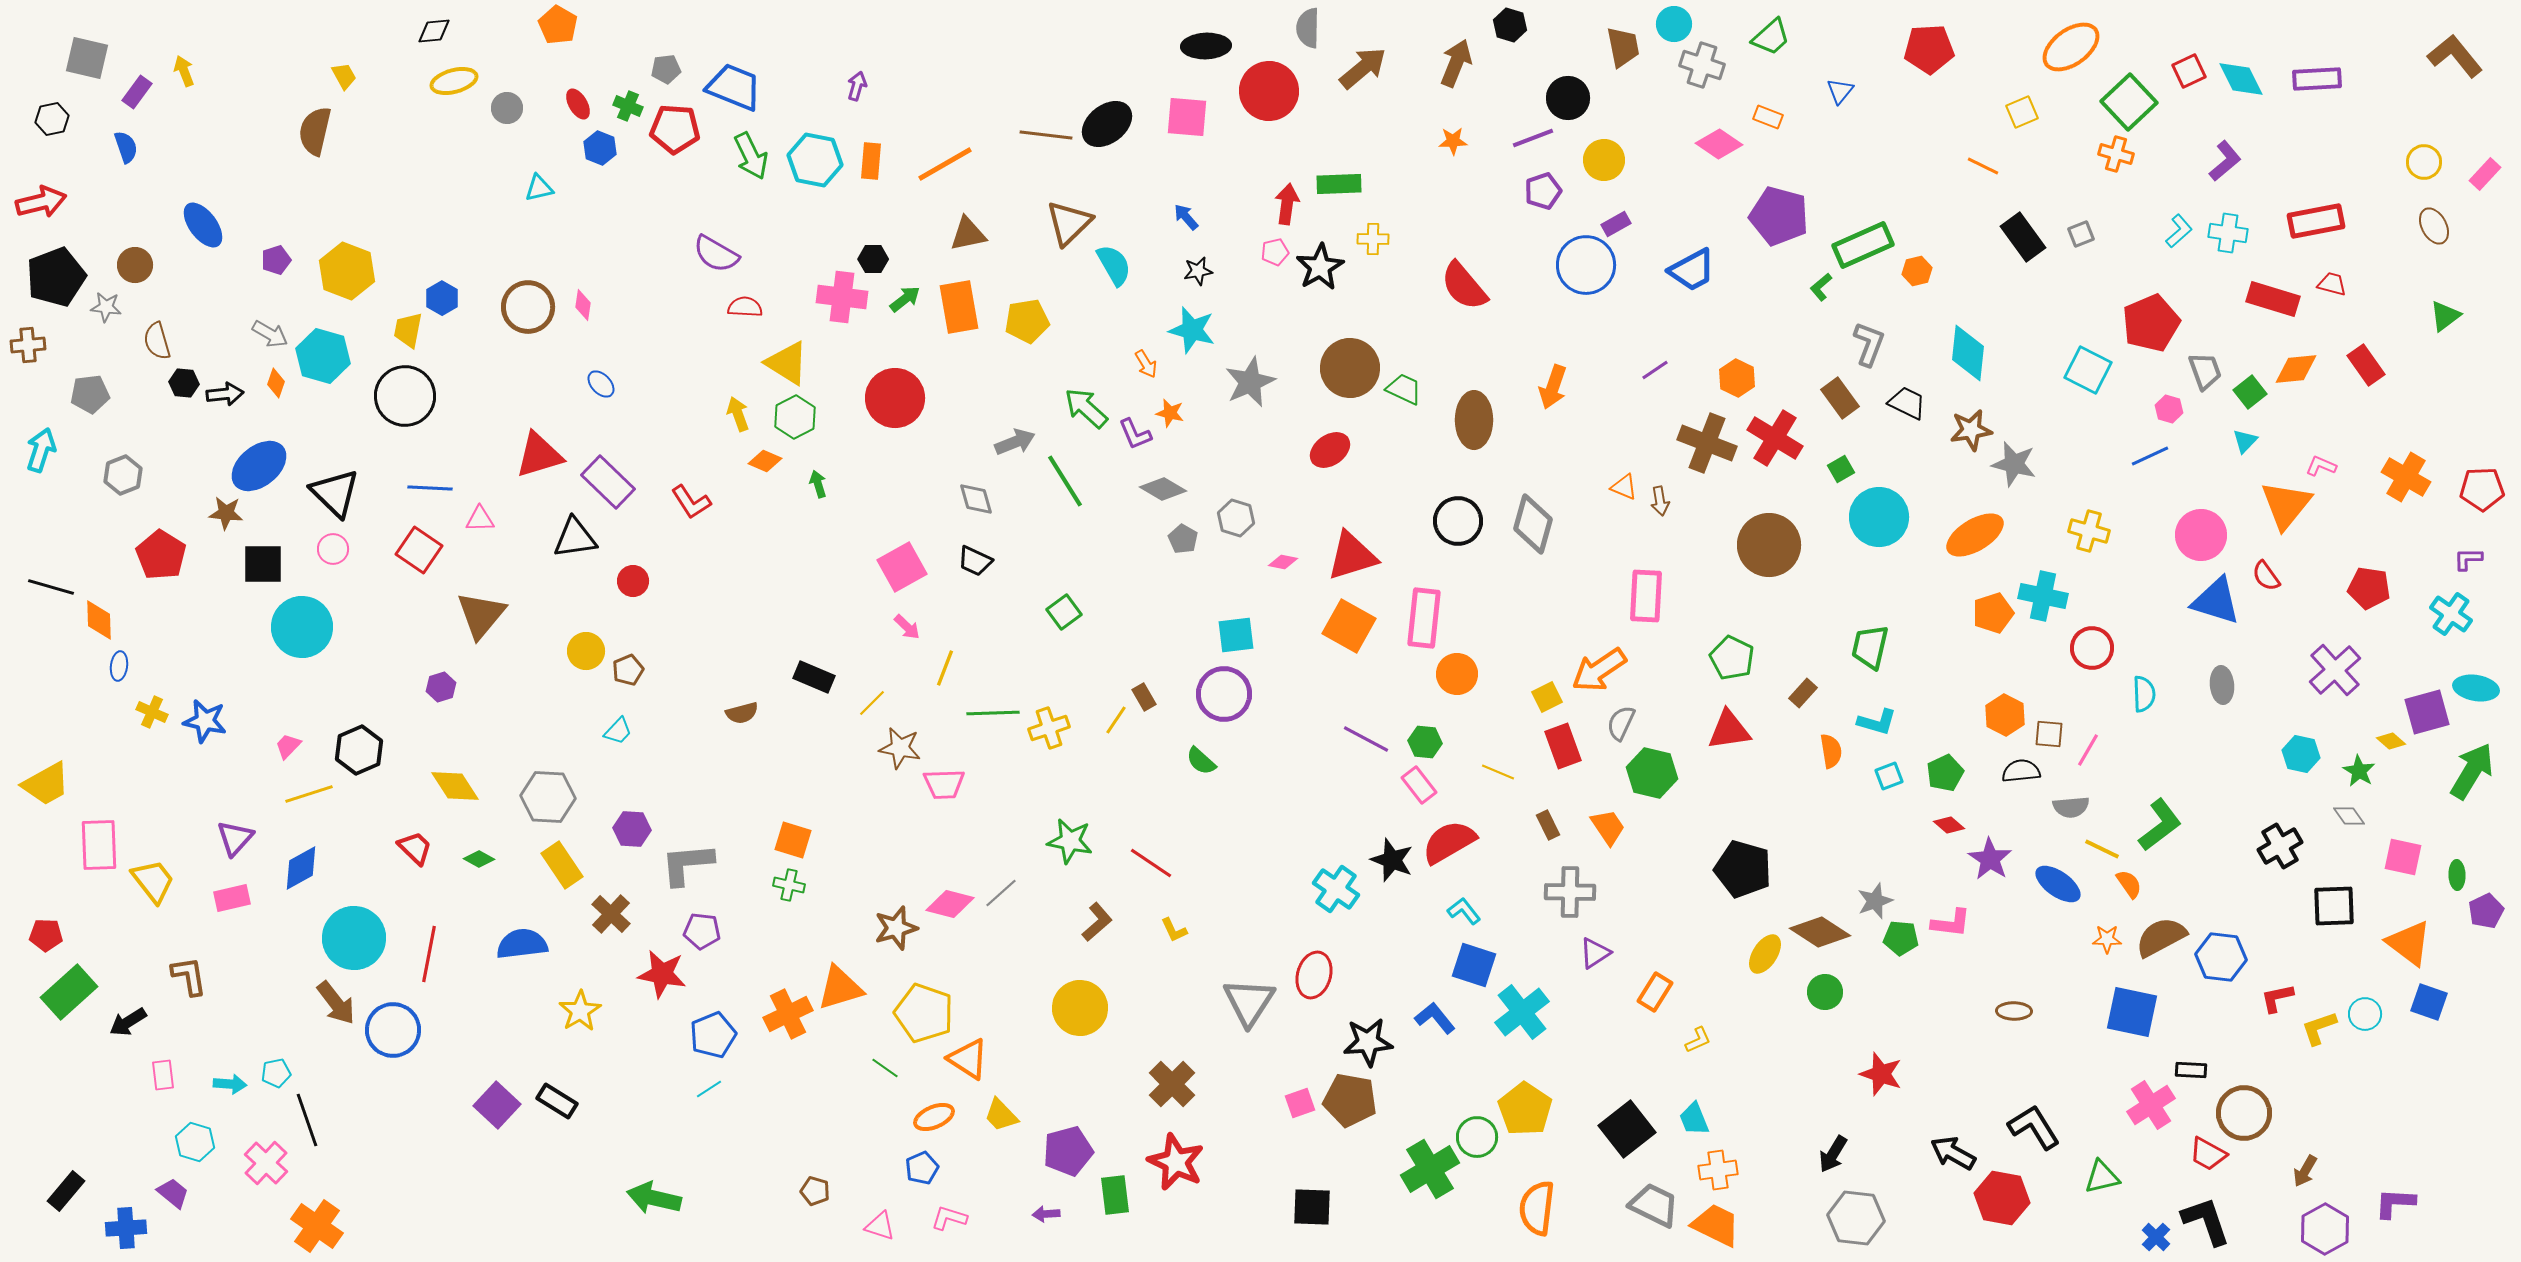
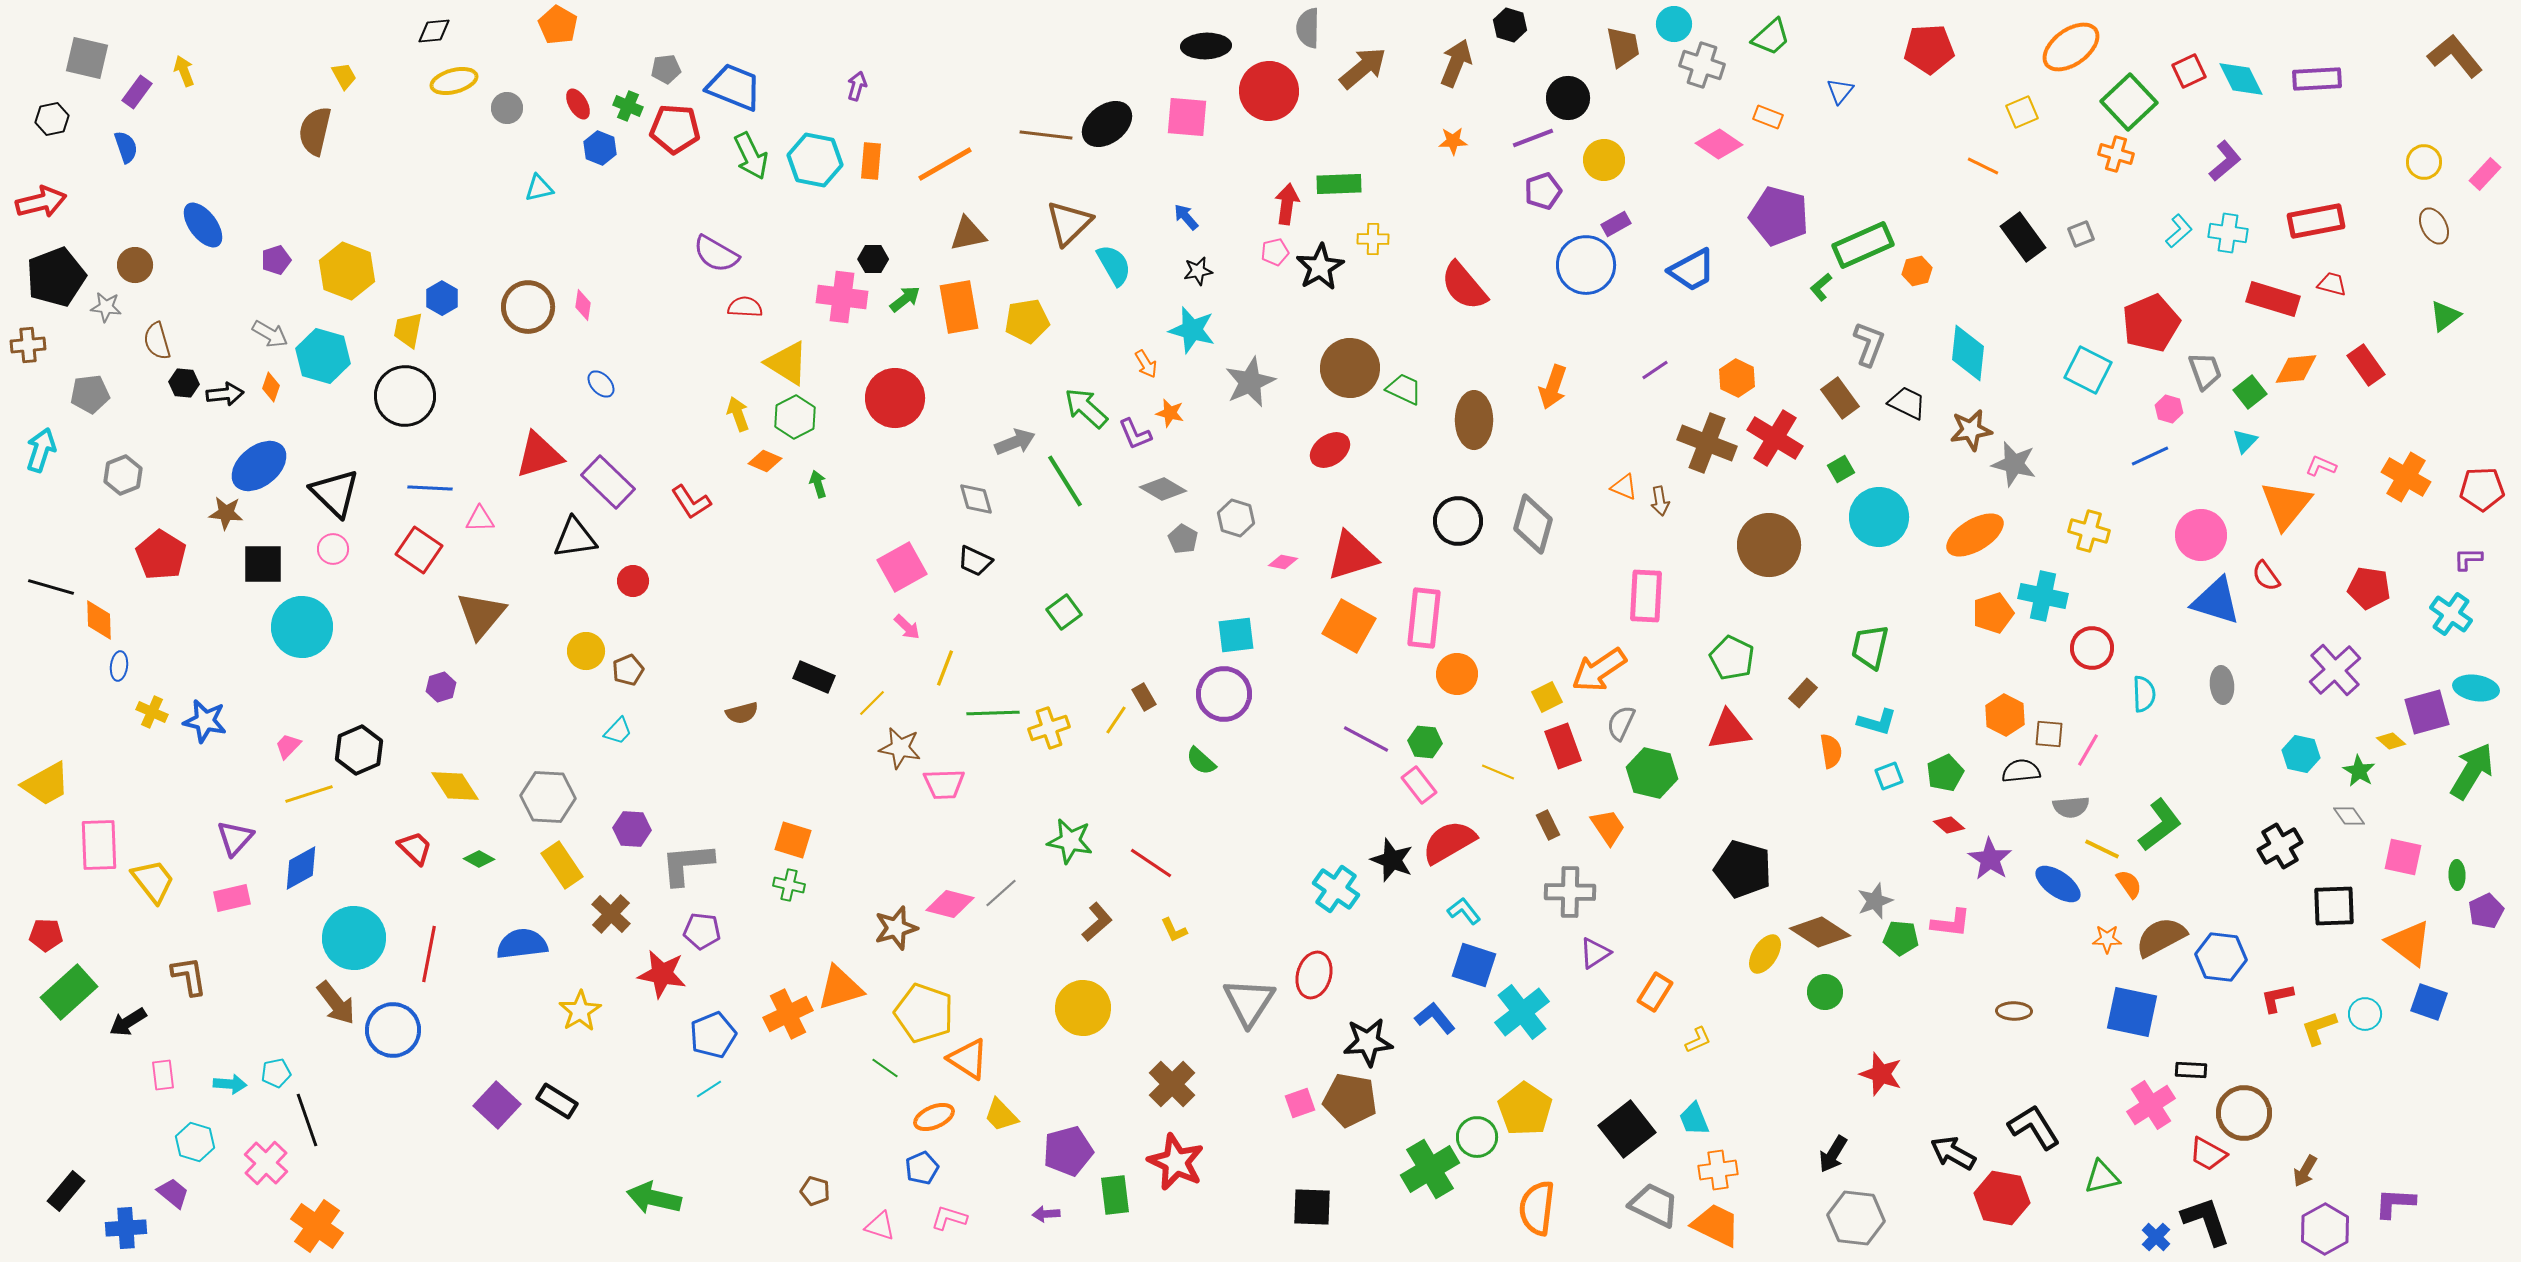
orange diamond at (276, 383): moved 5 px left, 4 px down
yellow circle at (1080, 1008): moved 3 px right
